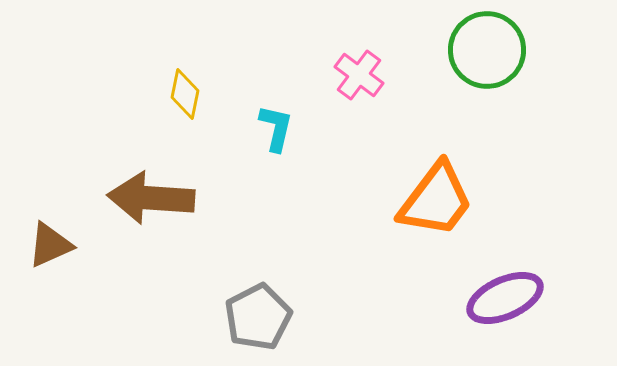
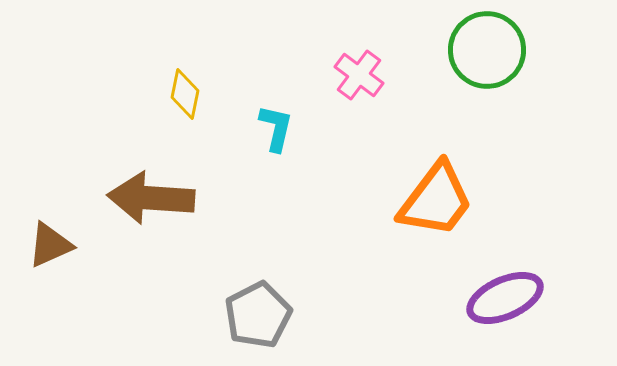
gray pentagon: moved 2 px up
